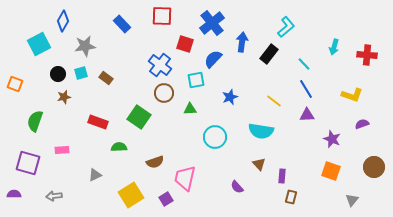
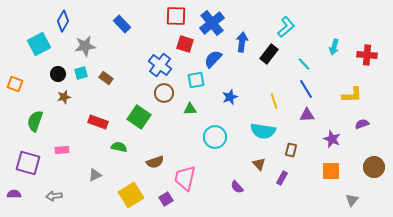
red square at (162, 16): moved 14 px right
yellow L-shape at (352, 95): rotated 20 degrees counterclockwise
yellow line at (274, 101): rotated 35 degrees clockwise
cyan semicircle at (261, 131): moved 2 px right
green semicircle at (119, 147): rotated 14 degrees clockwise
orange square at (331, 171): rotated 18 degrees counterclockwise
purple rectangle at (282, 176): moved 2 px down; rotated 24 degrees clockwise
brown rectangle at (291, 197): moved 47 px up
